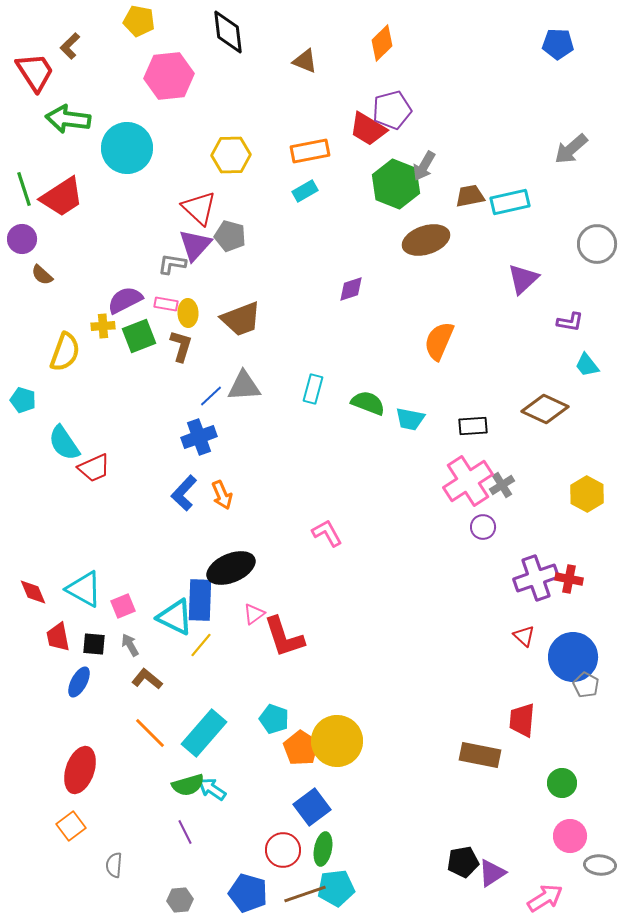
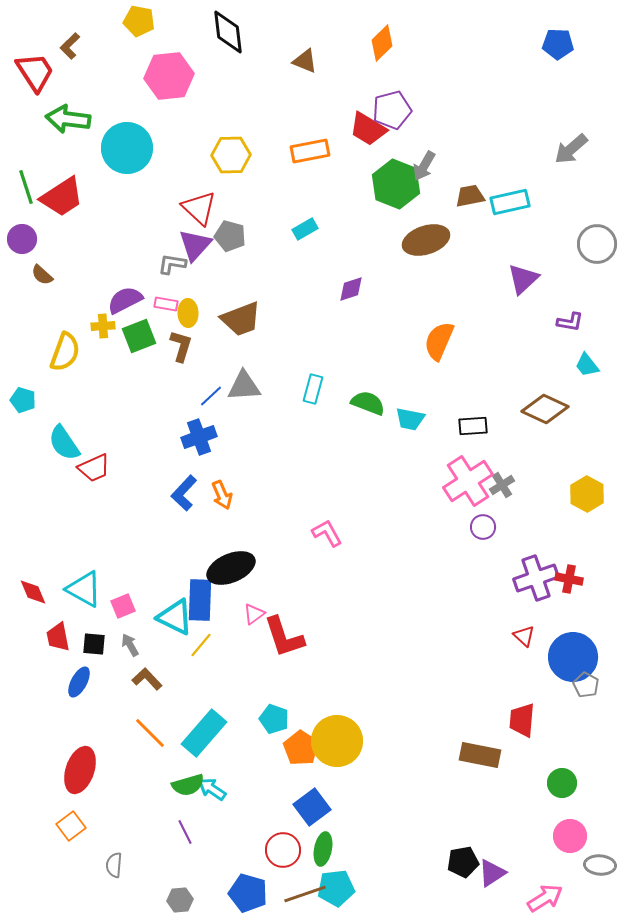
green line at (24, 189): moved 2 px right, 2 px up
cyan rectangle at (305, 191): moved 38 px down
brown L-shape at (147, 679): rotated 8 degrees clockwise
